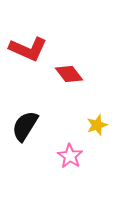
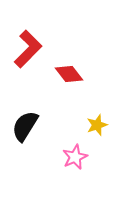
red L-shape: rotated 69 degrees counterclockwise
pink star: moved 5 px right, 1 px down; rotated 15 degrees clockwise
